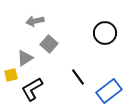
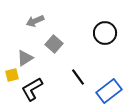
gray arrow: rotated 12 degrees counterclockwise
gray square: moved 5 px right
yellow square: moved 1 px right
